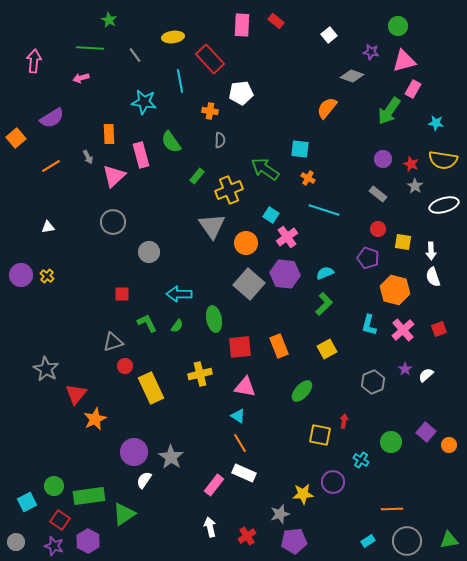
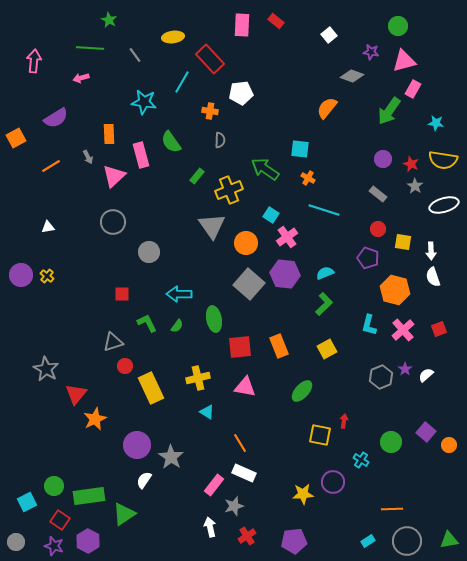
cyan line at (180, 81): moved 2 px right, 1 px down; rotated 40 degrees clockwise
purple semicircle at (52, 118): moved 4 px right
orange square at (16, 138): rotated 12 degrees clockwise
yellow cross at (200, 374): moved 2 px left, 4 px down
gray hexagon at (373, 382): moved 8 px right, 5 px up
cyan triangle at (238, 416): moved 31 px left, 4 px up
purple circle at (134, 452): moved 3 px right, 7 px up
gray star at (280, 514): moved 46 px left, 8 px up
